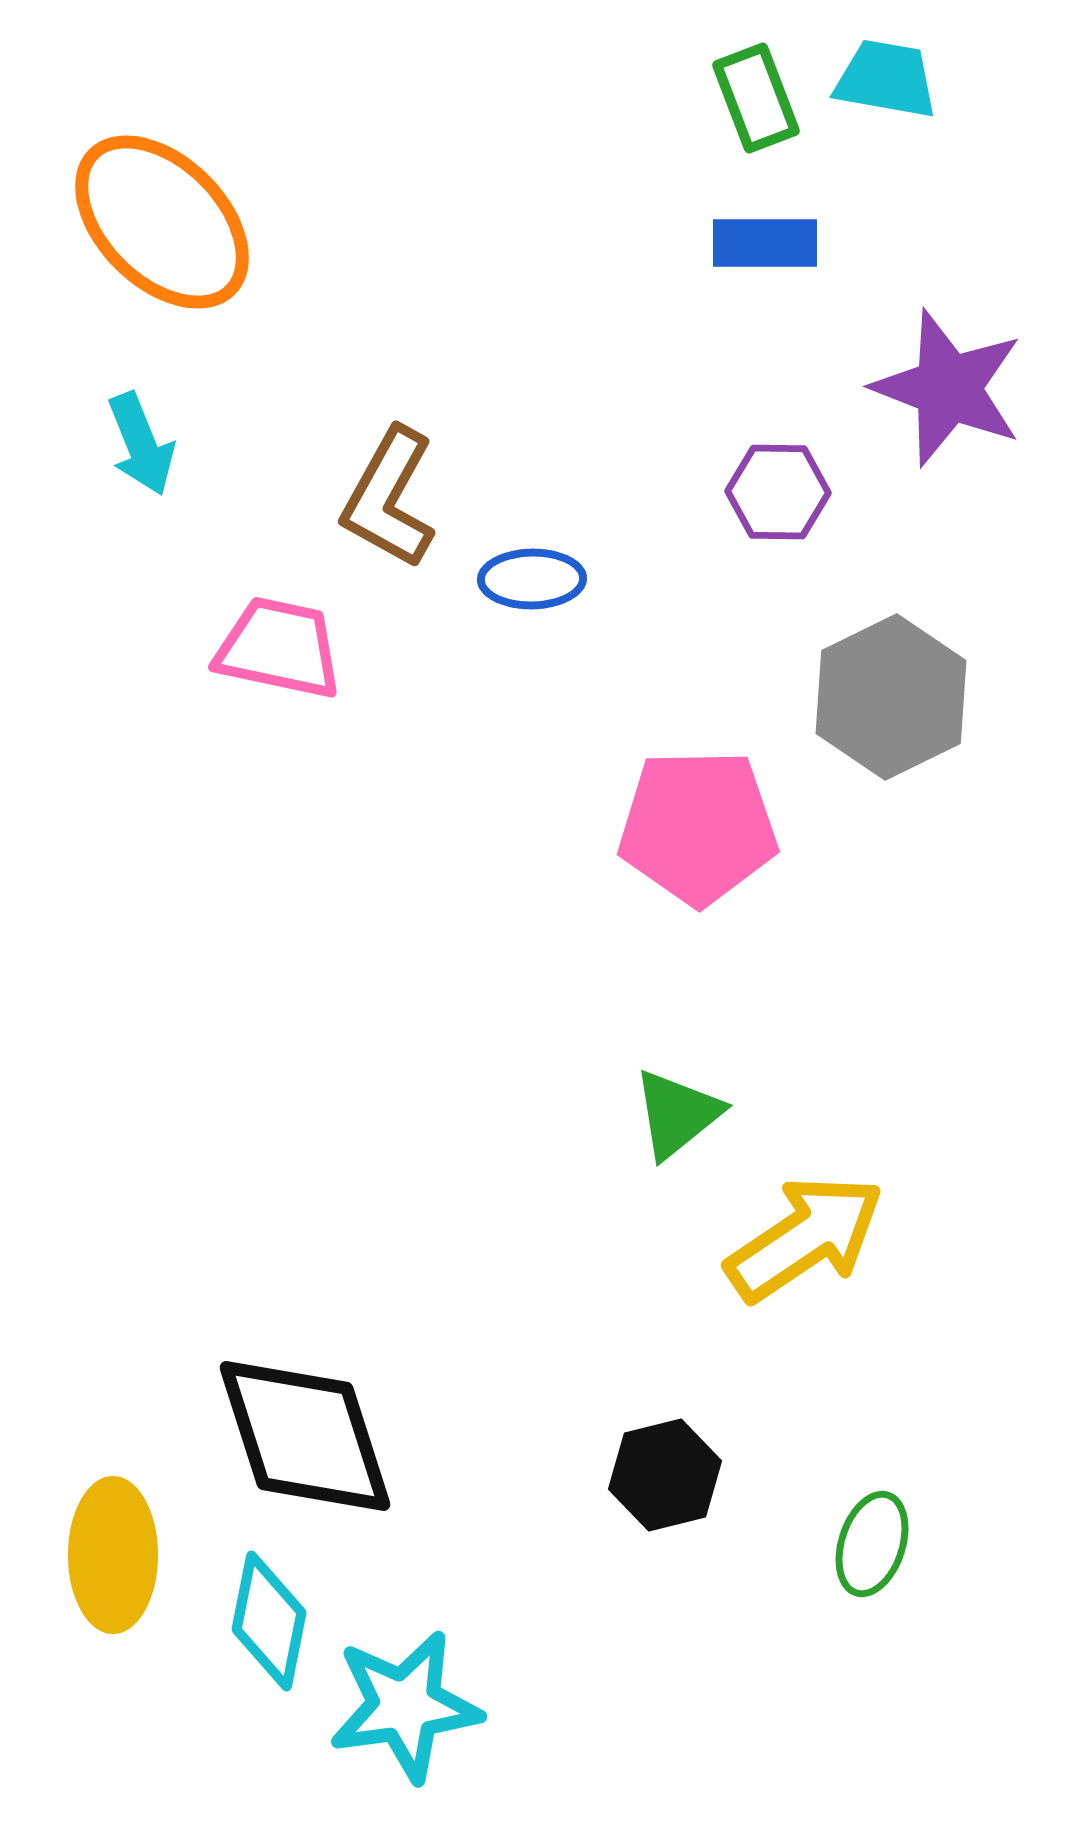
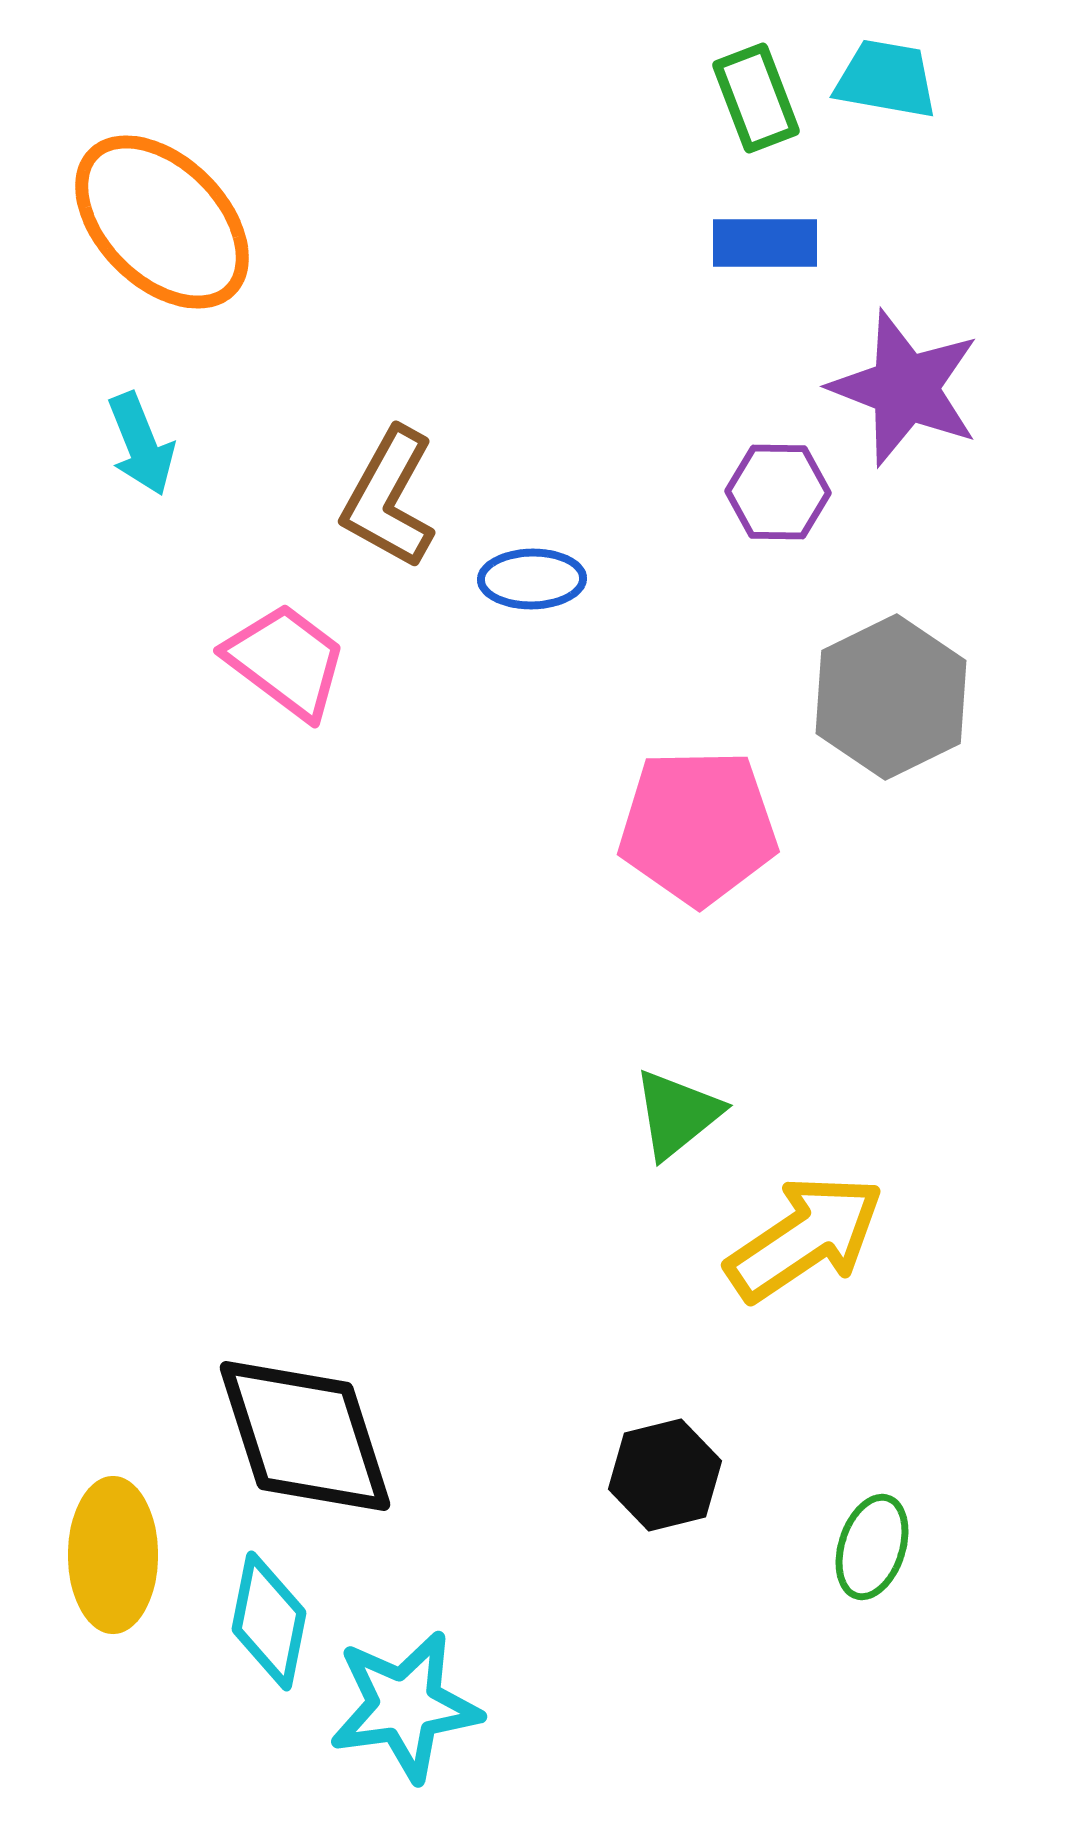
purple star: moved 43 px left
pink trapezoid: moved 7 px right, 13 px down; rotated 25 degrees clockwise
green ellipse: moved 3 px down
